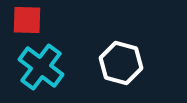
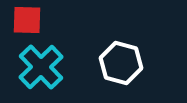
cyan cross: rotated 9 degrees clockwise
